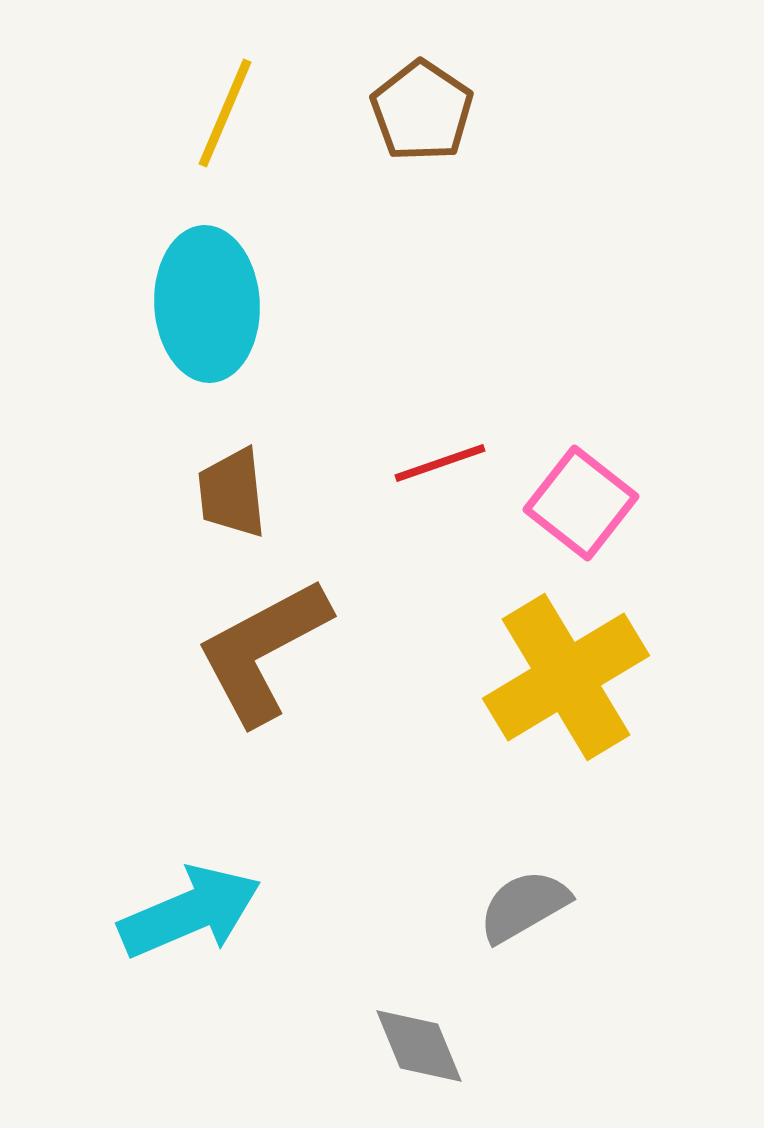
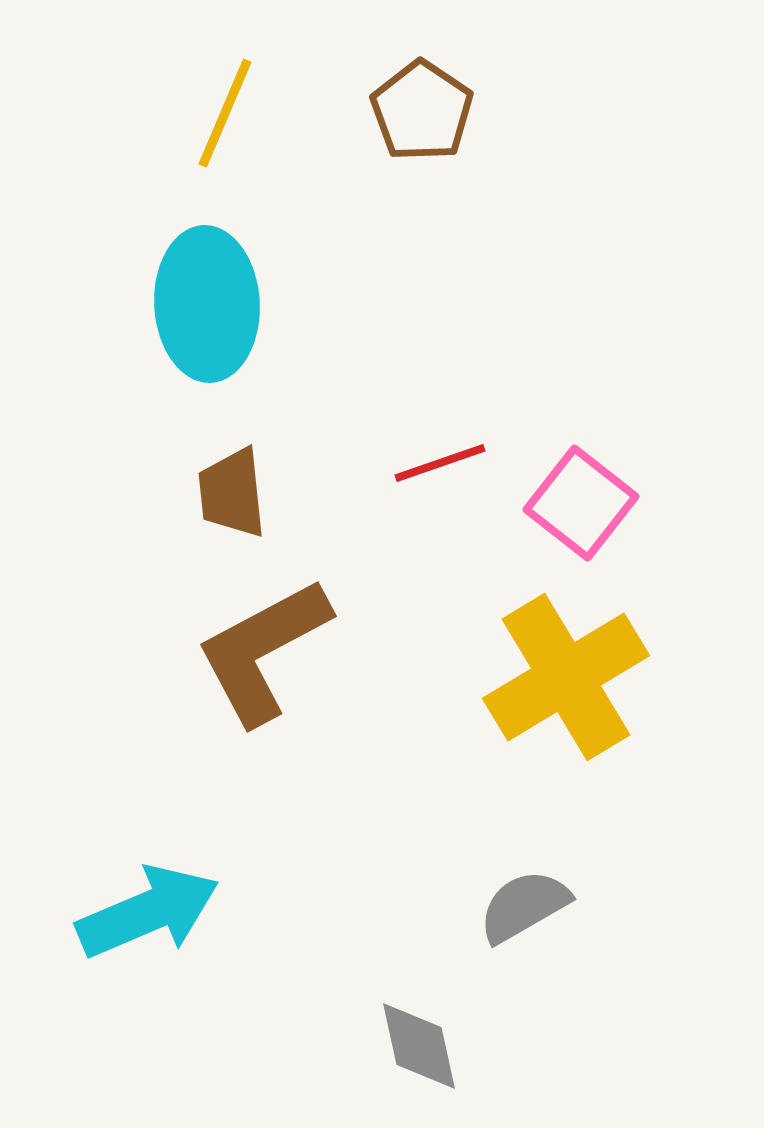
cyan arrow: moved 42 px left
gray diamond: rotated 10 degrees clockwise
